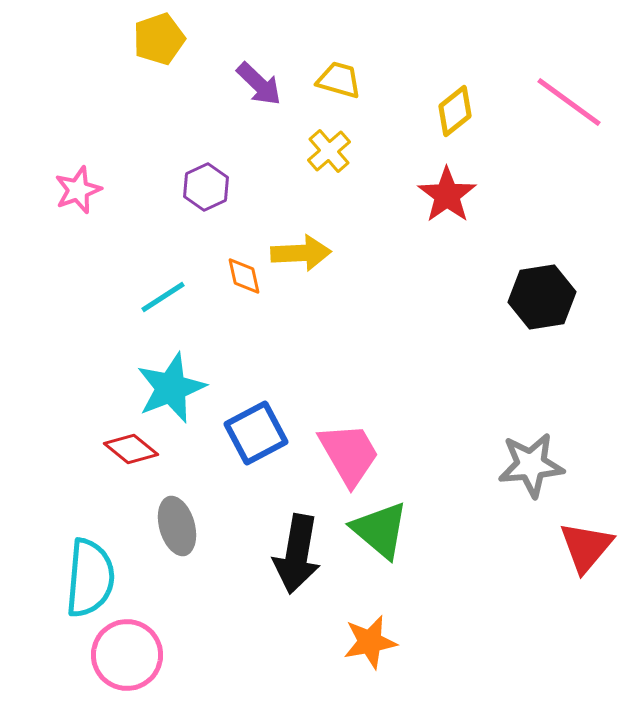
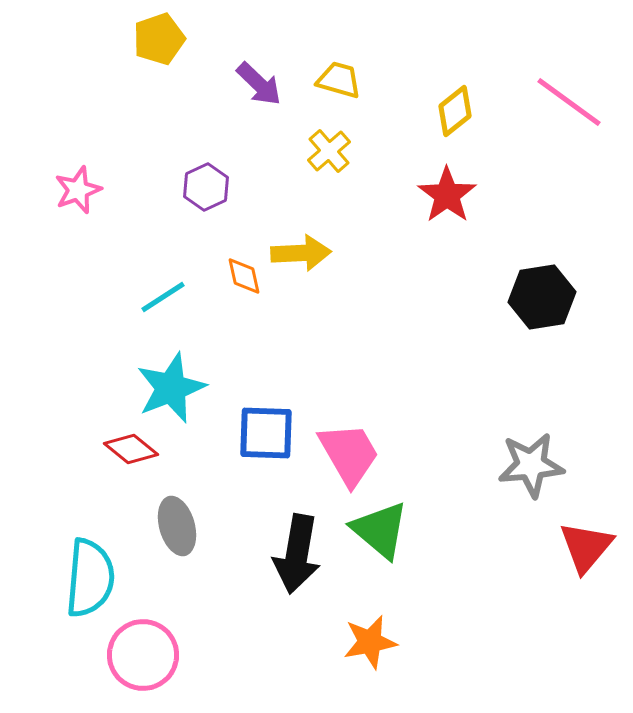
blue square: moved 10 px right; rotated 30 degrees clockwise
pink circle: moved 16 px right
